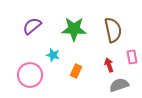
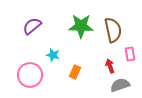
green star: moved 7 px right, 3 px up
pink rectangle: moved 2 px left, 3 px up
red arrow: moved 1 px right, 1 px down
orange rectangle: moved 1 px left, 1 px down
gray semicircle: moved 1 px right
